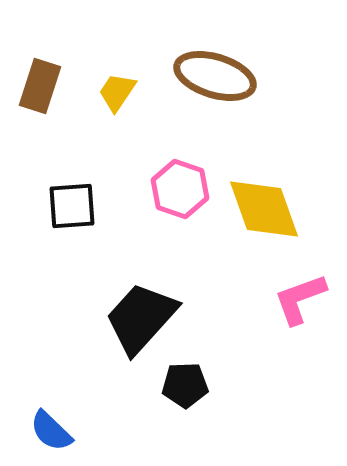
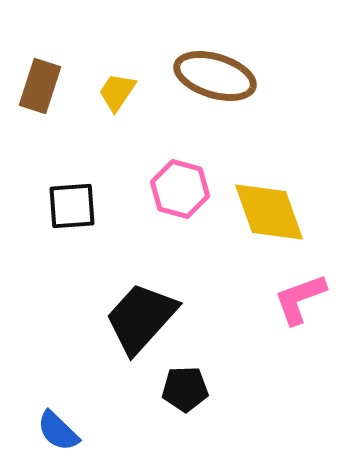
pink hexagon: rotated 4 degrees counterclockwise
yellow diamond: moved 5 px right, 3 px down
black pentagon: moved 4 px down
blue semicircle: moved 7 px right
